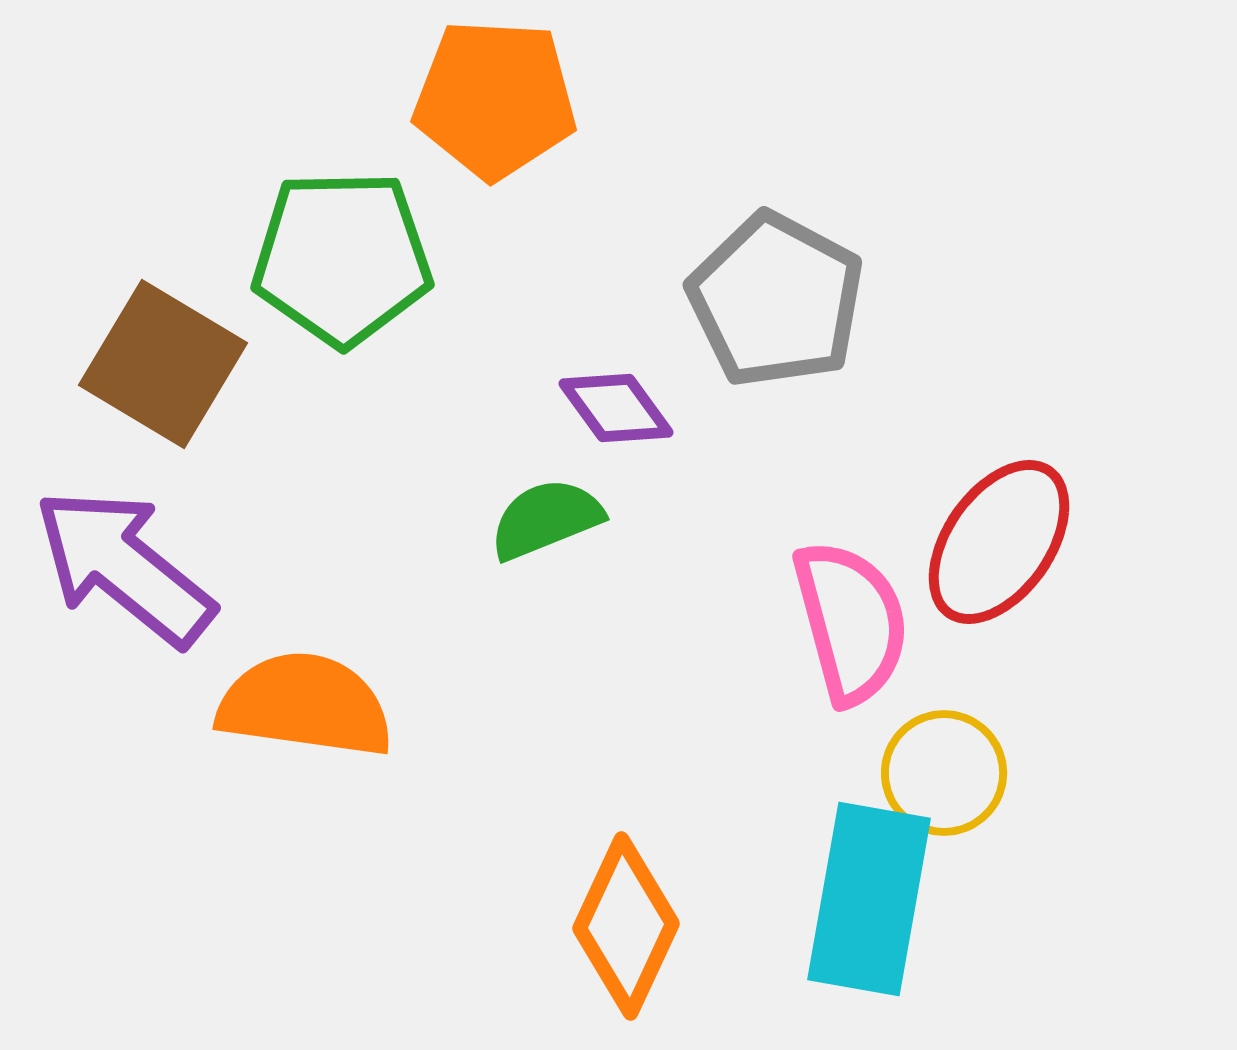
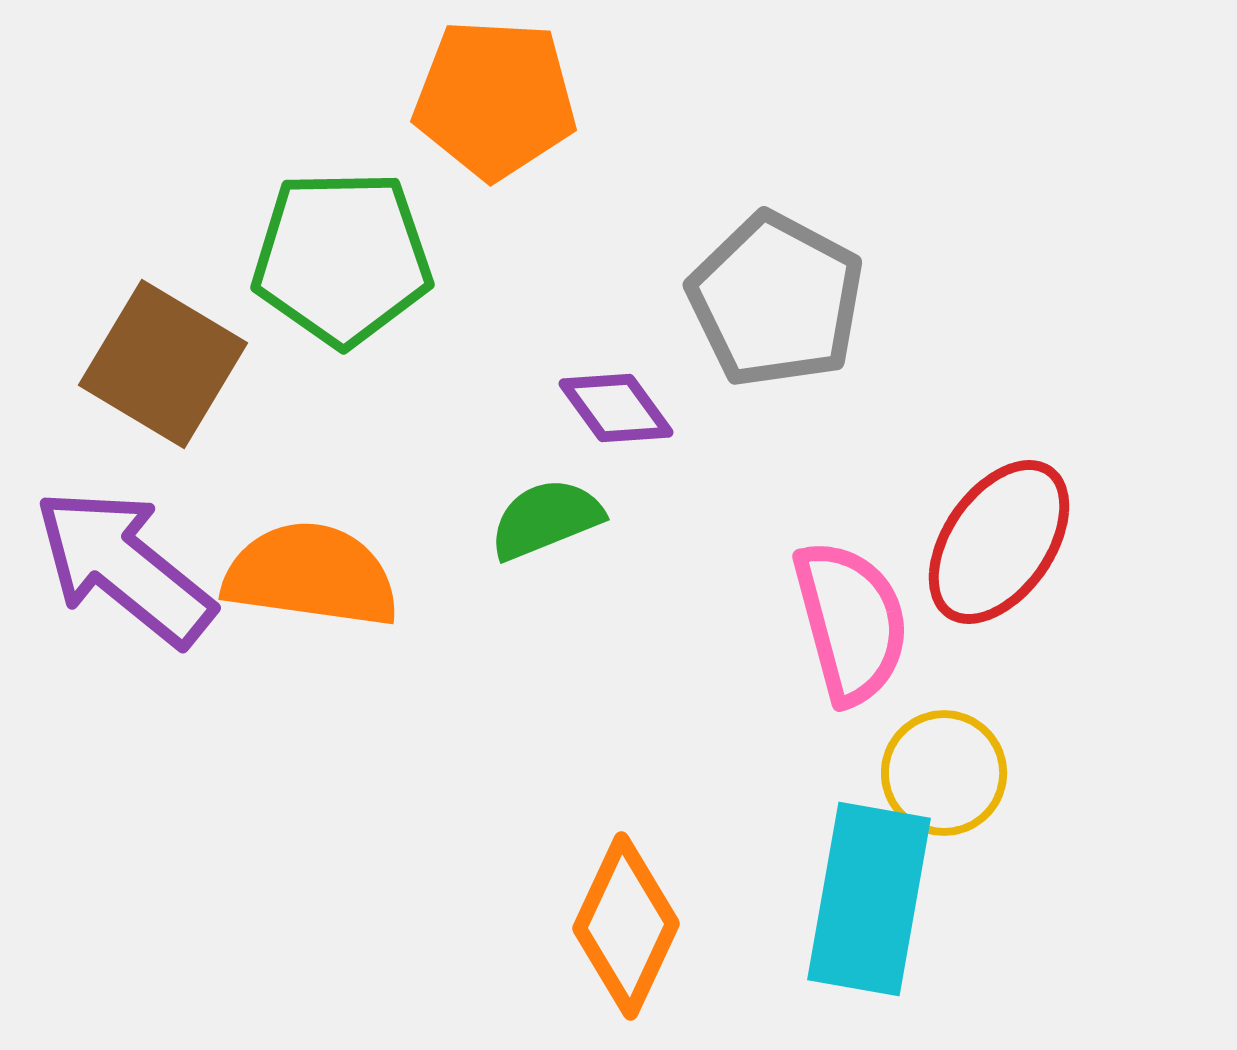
orange semicircle: moved 6 px right, 130 px up
